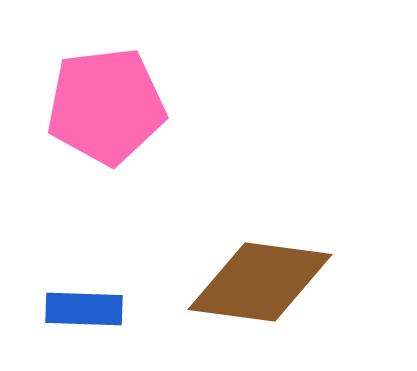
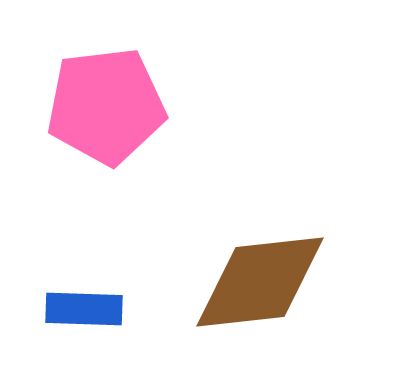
brown diamond: rotated 14 degrees counterclockwise
